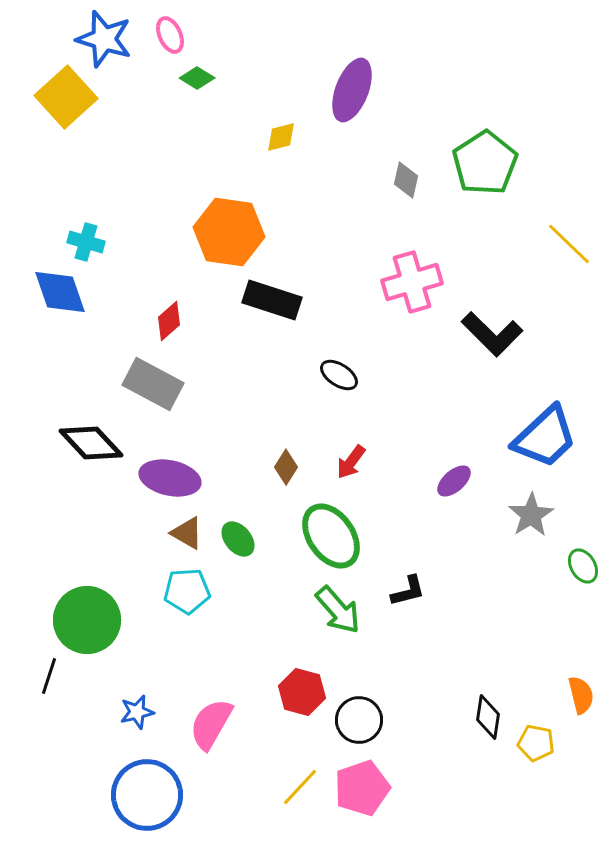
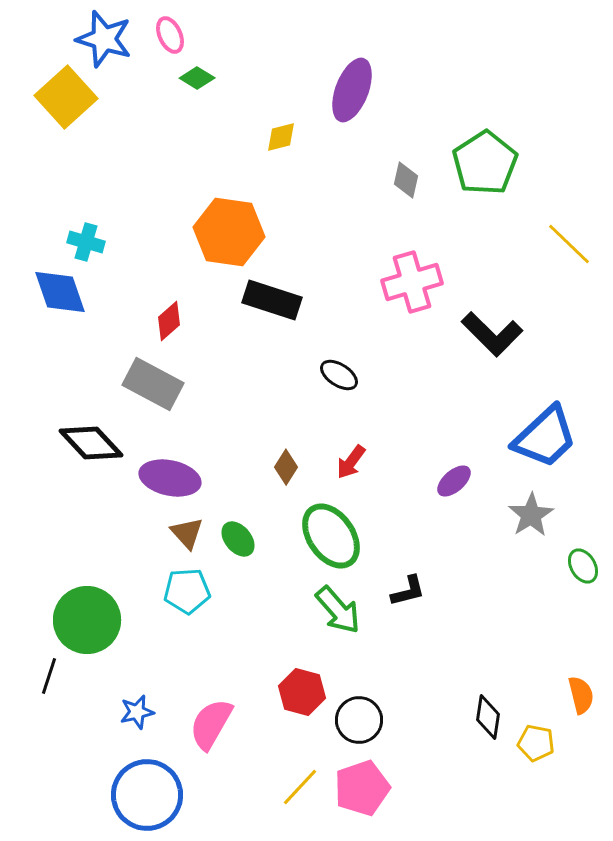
brown triangle at (187, 533): rotated 18 degrees clockwise
